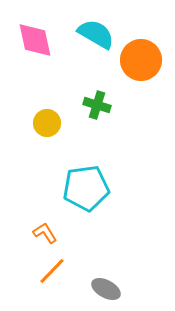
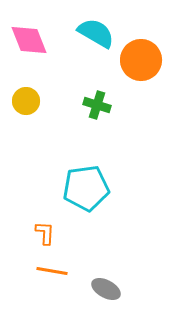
cyan semicircle: moved 1 px up
pink diamond: moved 6 px left; rotated 9 degrees counterclockwise
yellow circle: moved 21 px left, 22 px up
orange L-shape: rotated 35 degrees clockwise
orange line: rotated 56 degrees clockwise
